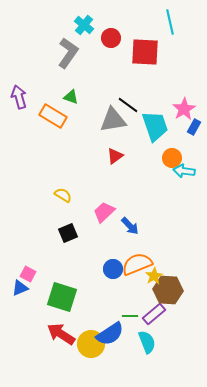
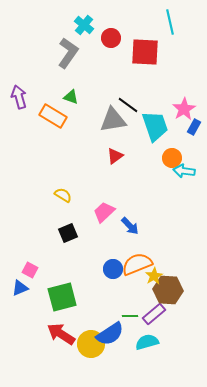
pink square: moved 2 px right, 4 px up
green square: rotated 32 degrees counterclockwise
cyan semicircle: rotated 85 degrees counterclockwise
